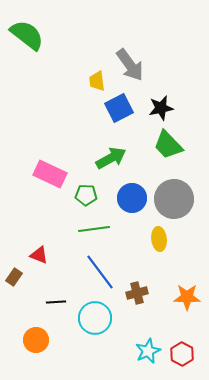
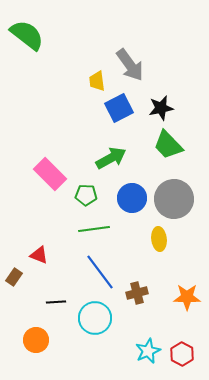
pink rectangle: rotated 20 degrees clockwise
